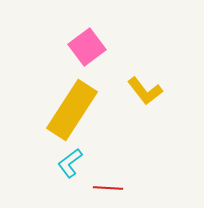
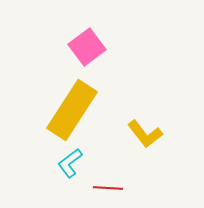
yellow L-shape: moved 43 px down
